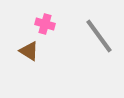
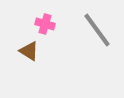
gray line: moved 2 px left, 6 px up
